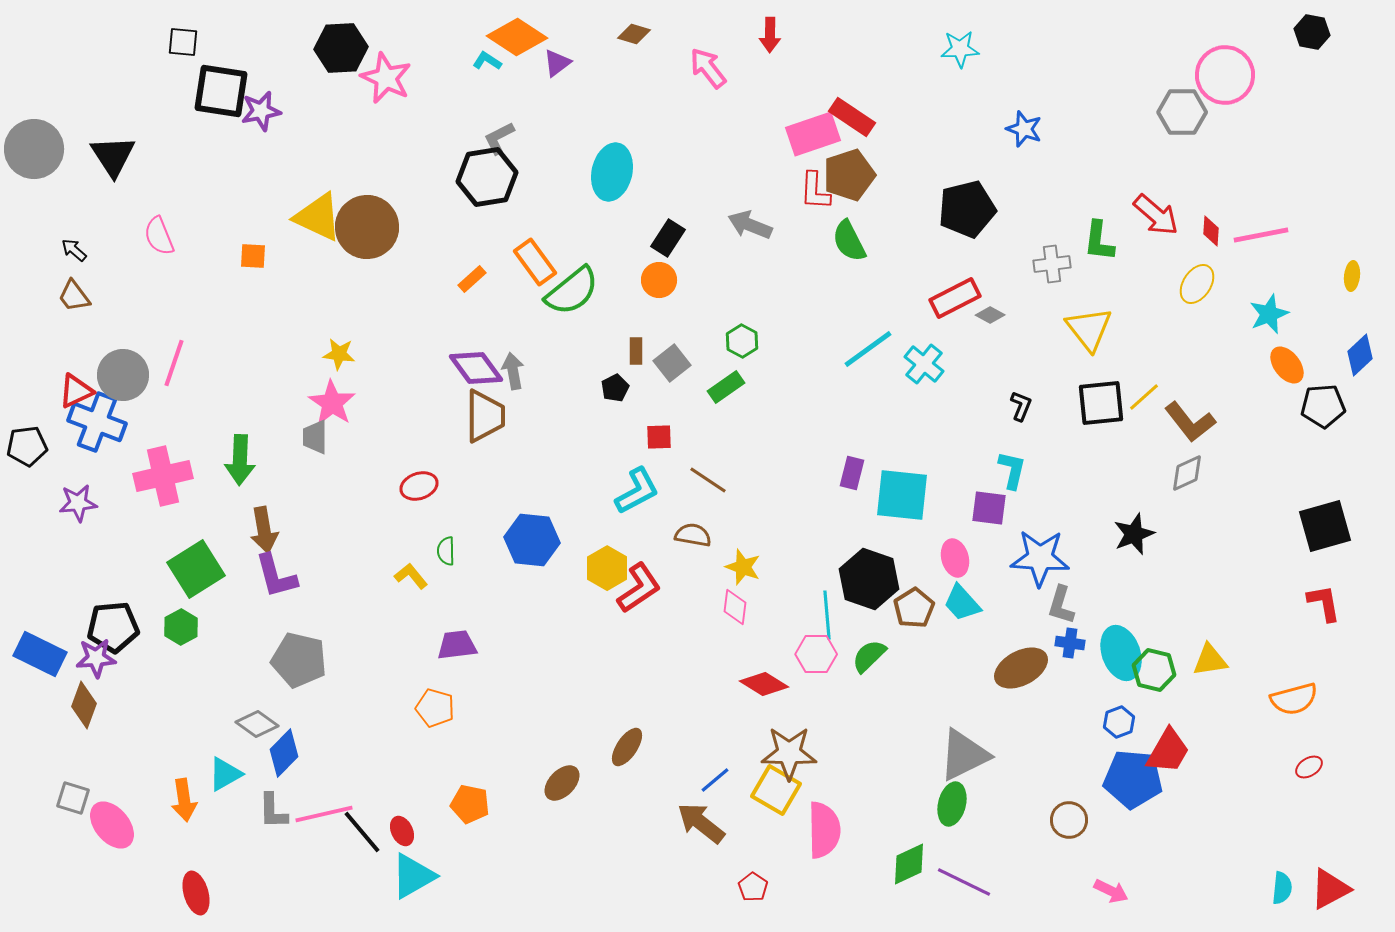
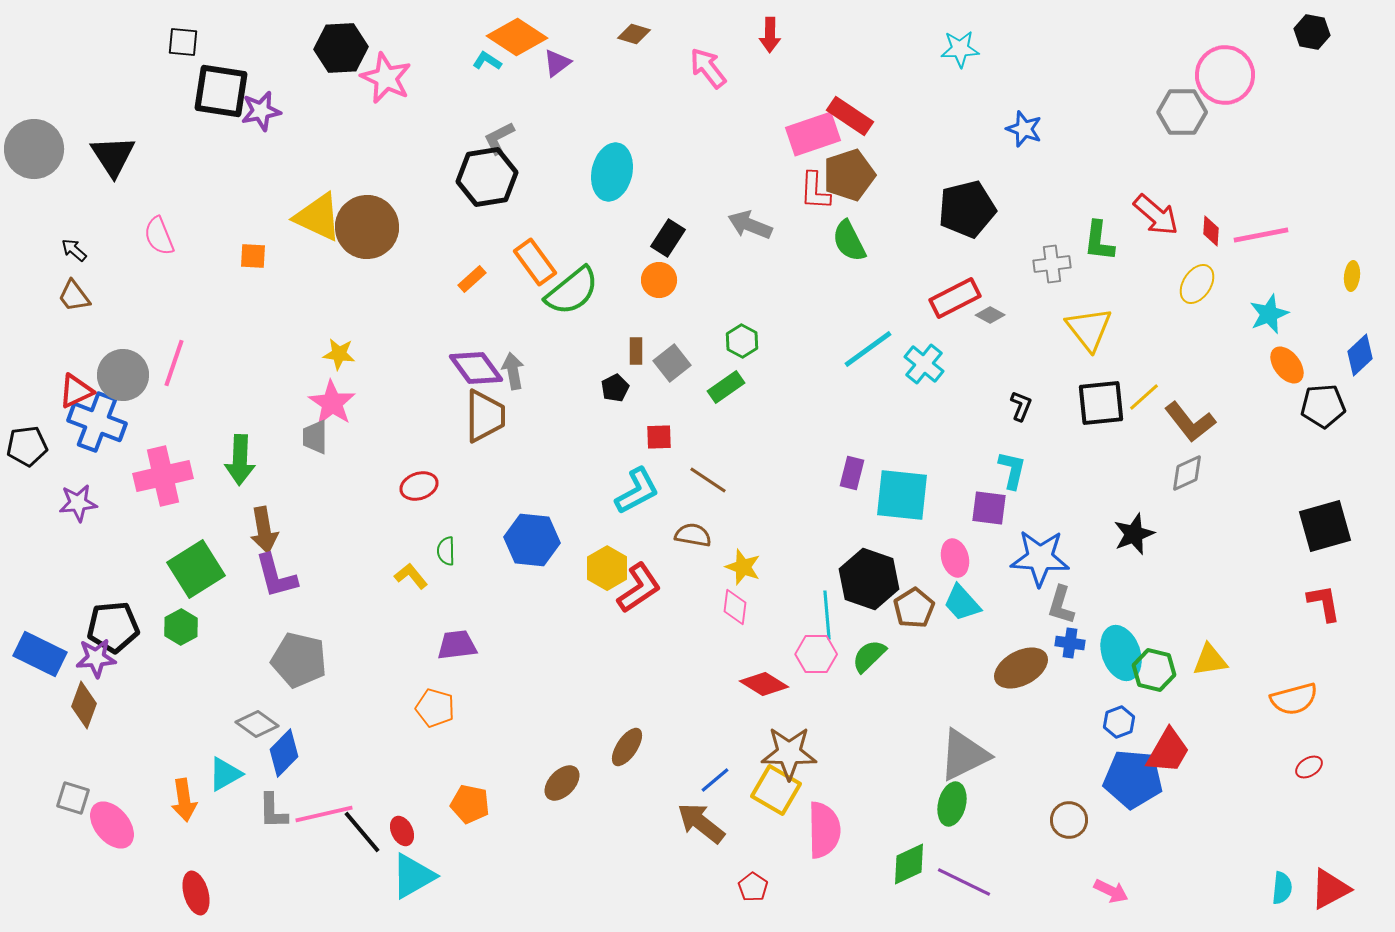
red rectangle at (852, 117): moved 2 px left, 1 px up
